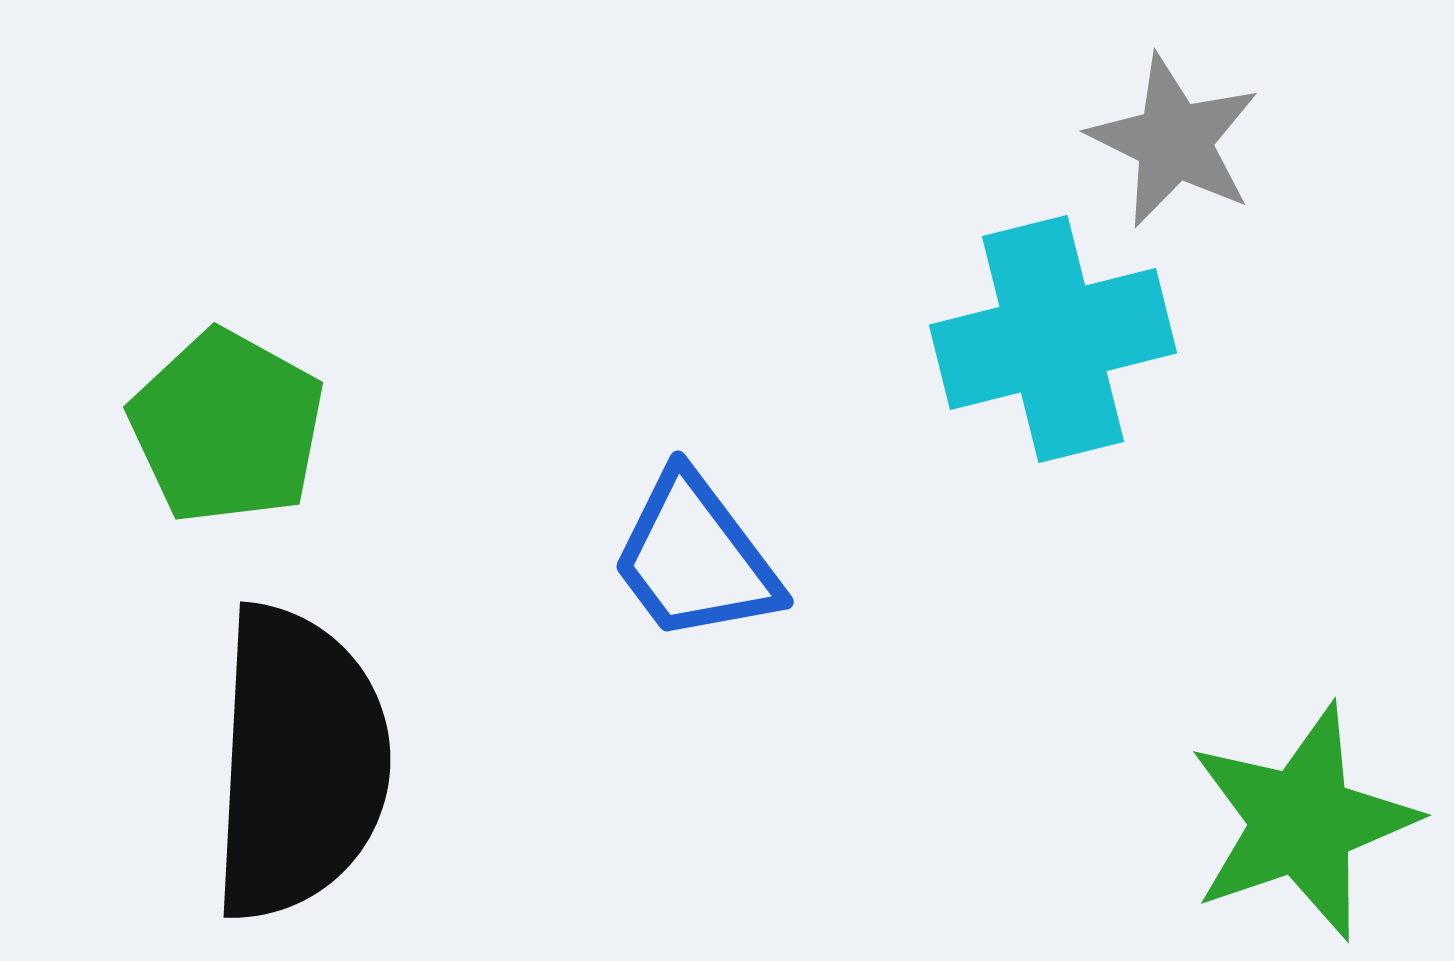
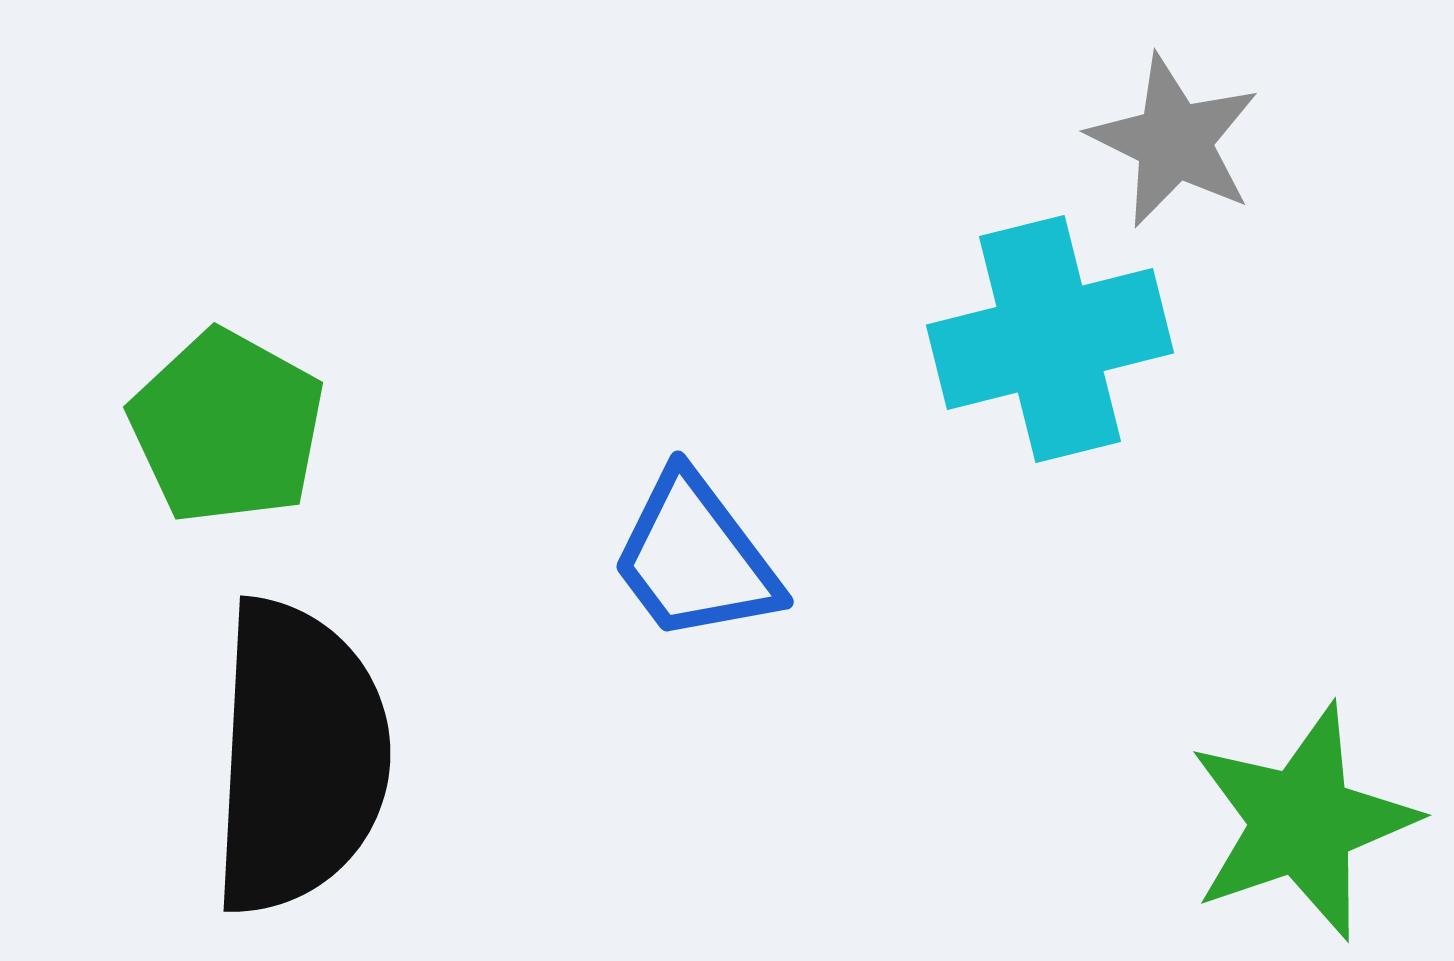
cyan cross: moved 3 px left
black semicircle: moved 6 px up
